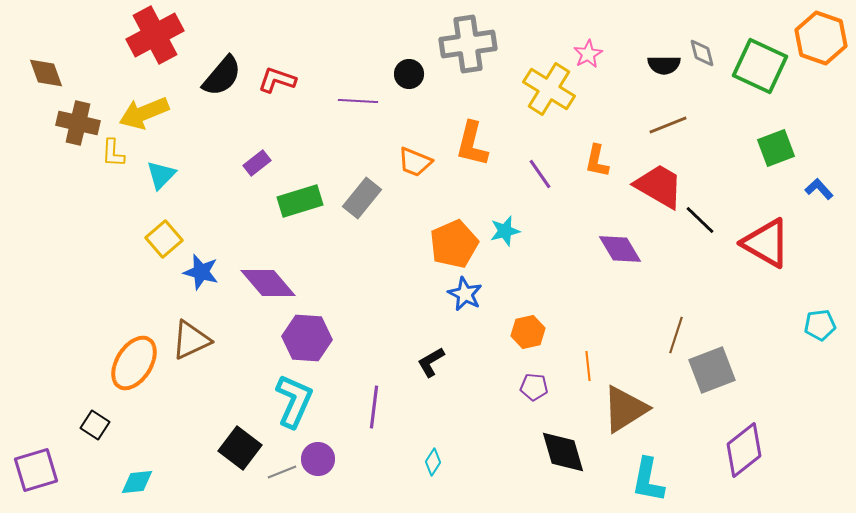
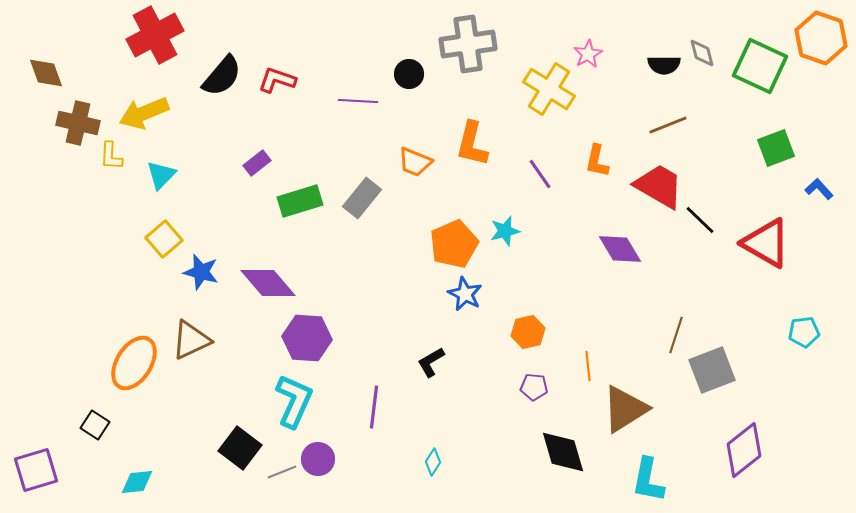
yellow L-shape at (113, 153): moved 2 px left, 3 px down
cyan pentagon at (820, 325): moved 16 px left, 7 px down
